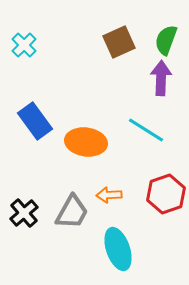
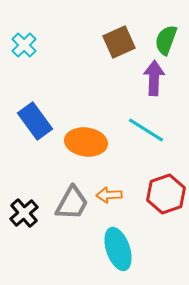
purple arrow: moved 7 px left
gray trapezoid: moved 9 px up
